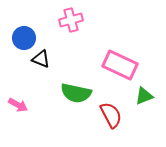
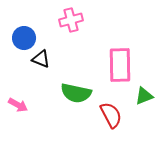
pink rectangle: rotated 64 degrees clockwise
